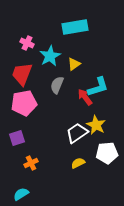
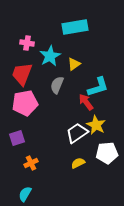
pink cross: rotated 16 degrees counterclockwise
red arrow: moved 1 px right, 5 px down
pink pentagon: moved 1 px right
cyan semicircle: moved 4 px right; rotated 28 degrees counterclockwise
